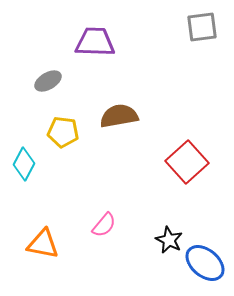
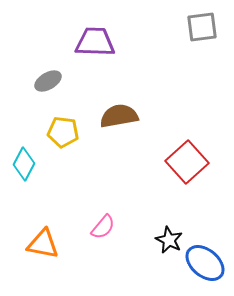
pink semicircle: moved 1 px left, 2 px down
